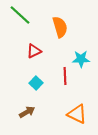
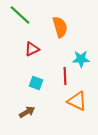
red triangle: moved 2 px left, 2 px up
cyan square: rotated 24 degrees counterclockwise
orange triangle: moved 13 px up
